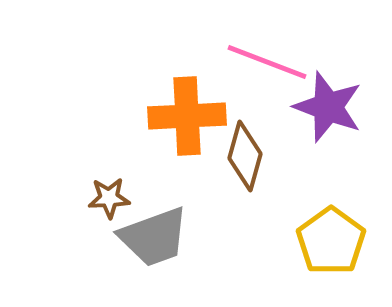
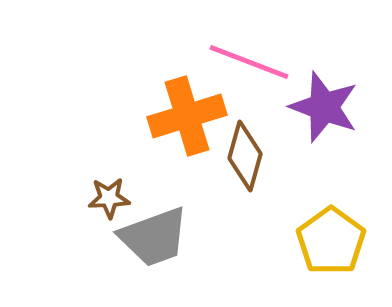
pink line: moved 18 px left
purple star: moved 4 px left
orange cross: rotated 14 degrees counterclockwise
